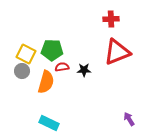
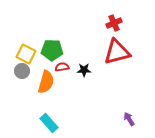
red cross: moved 3 px right, 4 px down; rotated 21 degrees counterclockwise
red triangle: rotated 8 degrees clockwise
cyan rectangle: rotated 24 degrees clockwise
